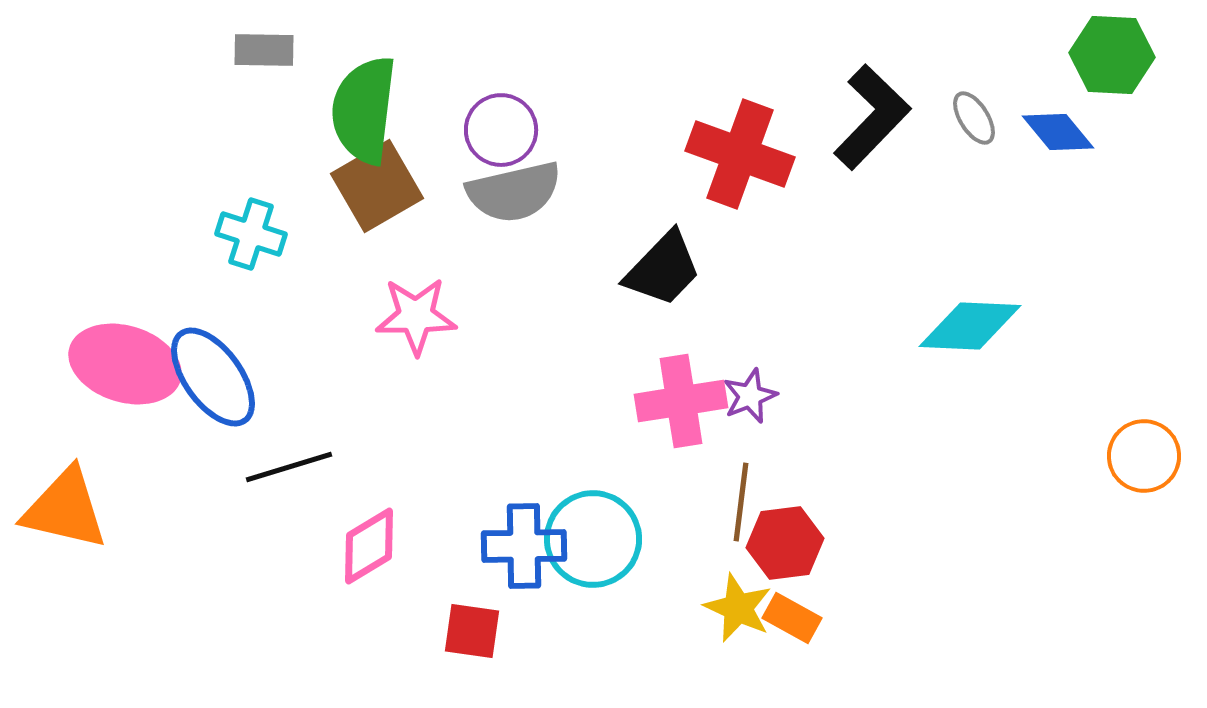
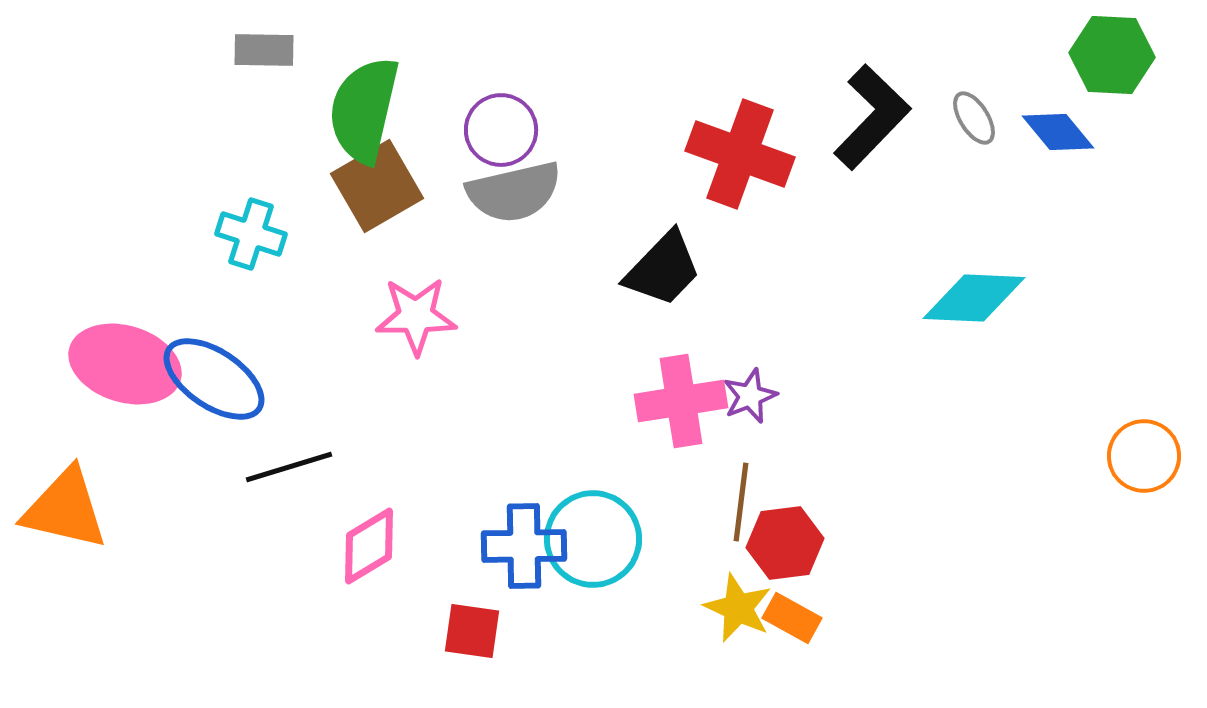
green semicircle: rotated 6 degrees clockwise
cyan diamond: moved 4 px right, 28 px up
blue ellipse: moved 1 px right, 2 px down; rotated 20 degrees counterclockwise
